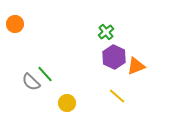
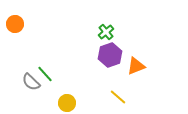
purple hexagon: moved 4 px left, 2 px up; rotated 15 degrees clockwise
yellow line: moved 1 px right, 1 px down
